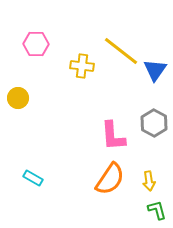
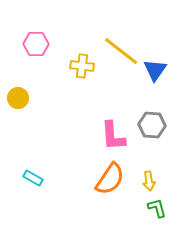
gray hexagon: moved 2 px left, 2 px down; rotated 24 degrees counterclockwise
green L-shape: moved 2 px up
